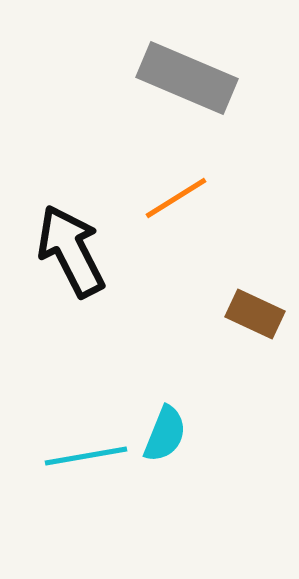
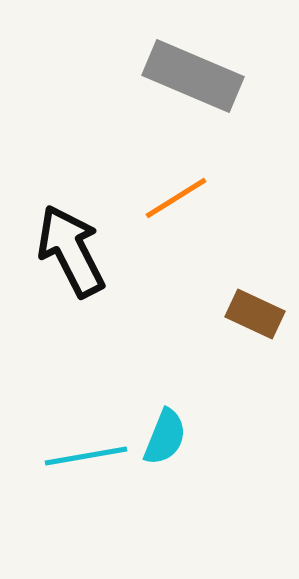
gray rectangle: moved 6 px right, 2 px up
cyan semicircle: moved 3 px down
